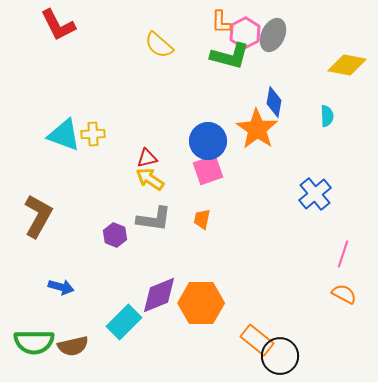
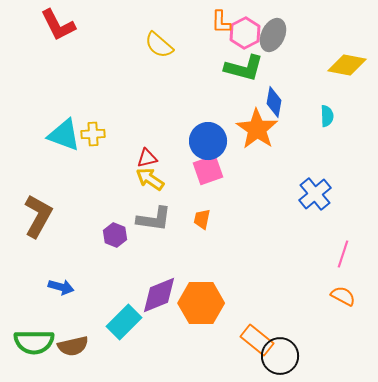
green L-shape: moved 14 px right, 12 px down
orange semicircle: moved 1 px left, 2 px down
